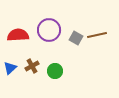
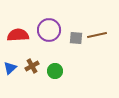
gray square: rotated 24 degrees counterclockwise
